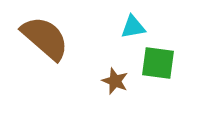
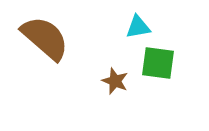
cyan triangle: moved 5 px right
